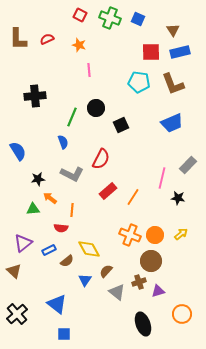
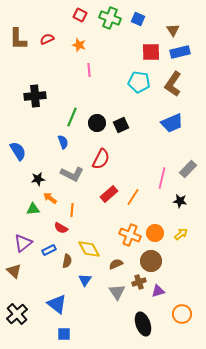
brown L-shape at (173, 84): rotated 55 degrees clockwise
black circle at (96, 108): moved 1 px right, 15 px down
gray rectangle at (188, 165): moved 4 px down
red rectangle at (108, 191): moved 1 px right, 3 px down
black star at (178, 198): moved 2 px right, 3 px down
red semicircle at (61, 228): rotated 24 degrees clockwise
orange circle at (155, 235): moved 2 px up
brown semicircle at (67, 261): rotated 40 degrees counterclockwise
brown semicircle at (106, 271): moved 10 px right, 7 px up; rotated 24 degrees clockwise
gray triangle at (117, 292): rotated 18 degrees clockwise
